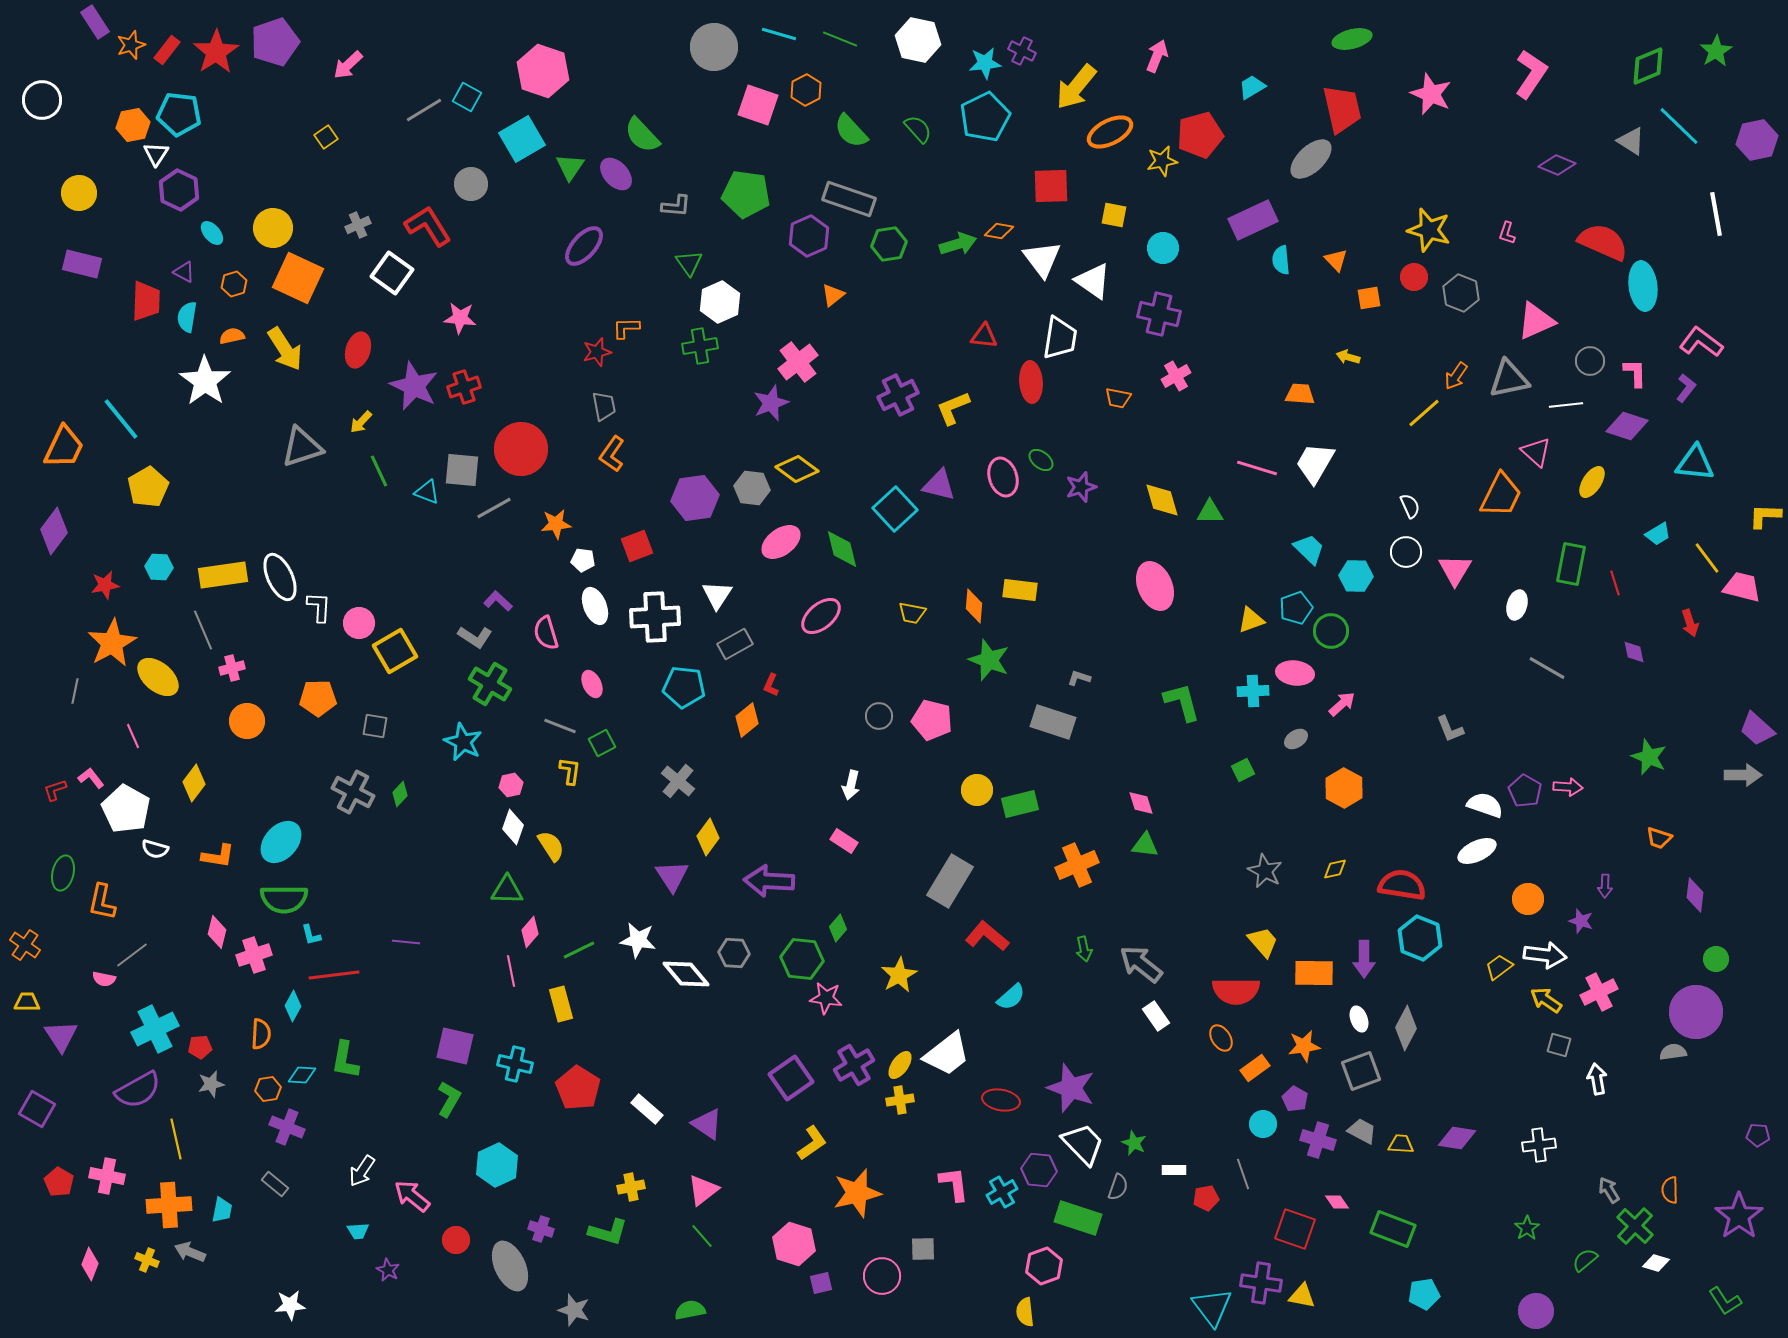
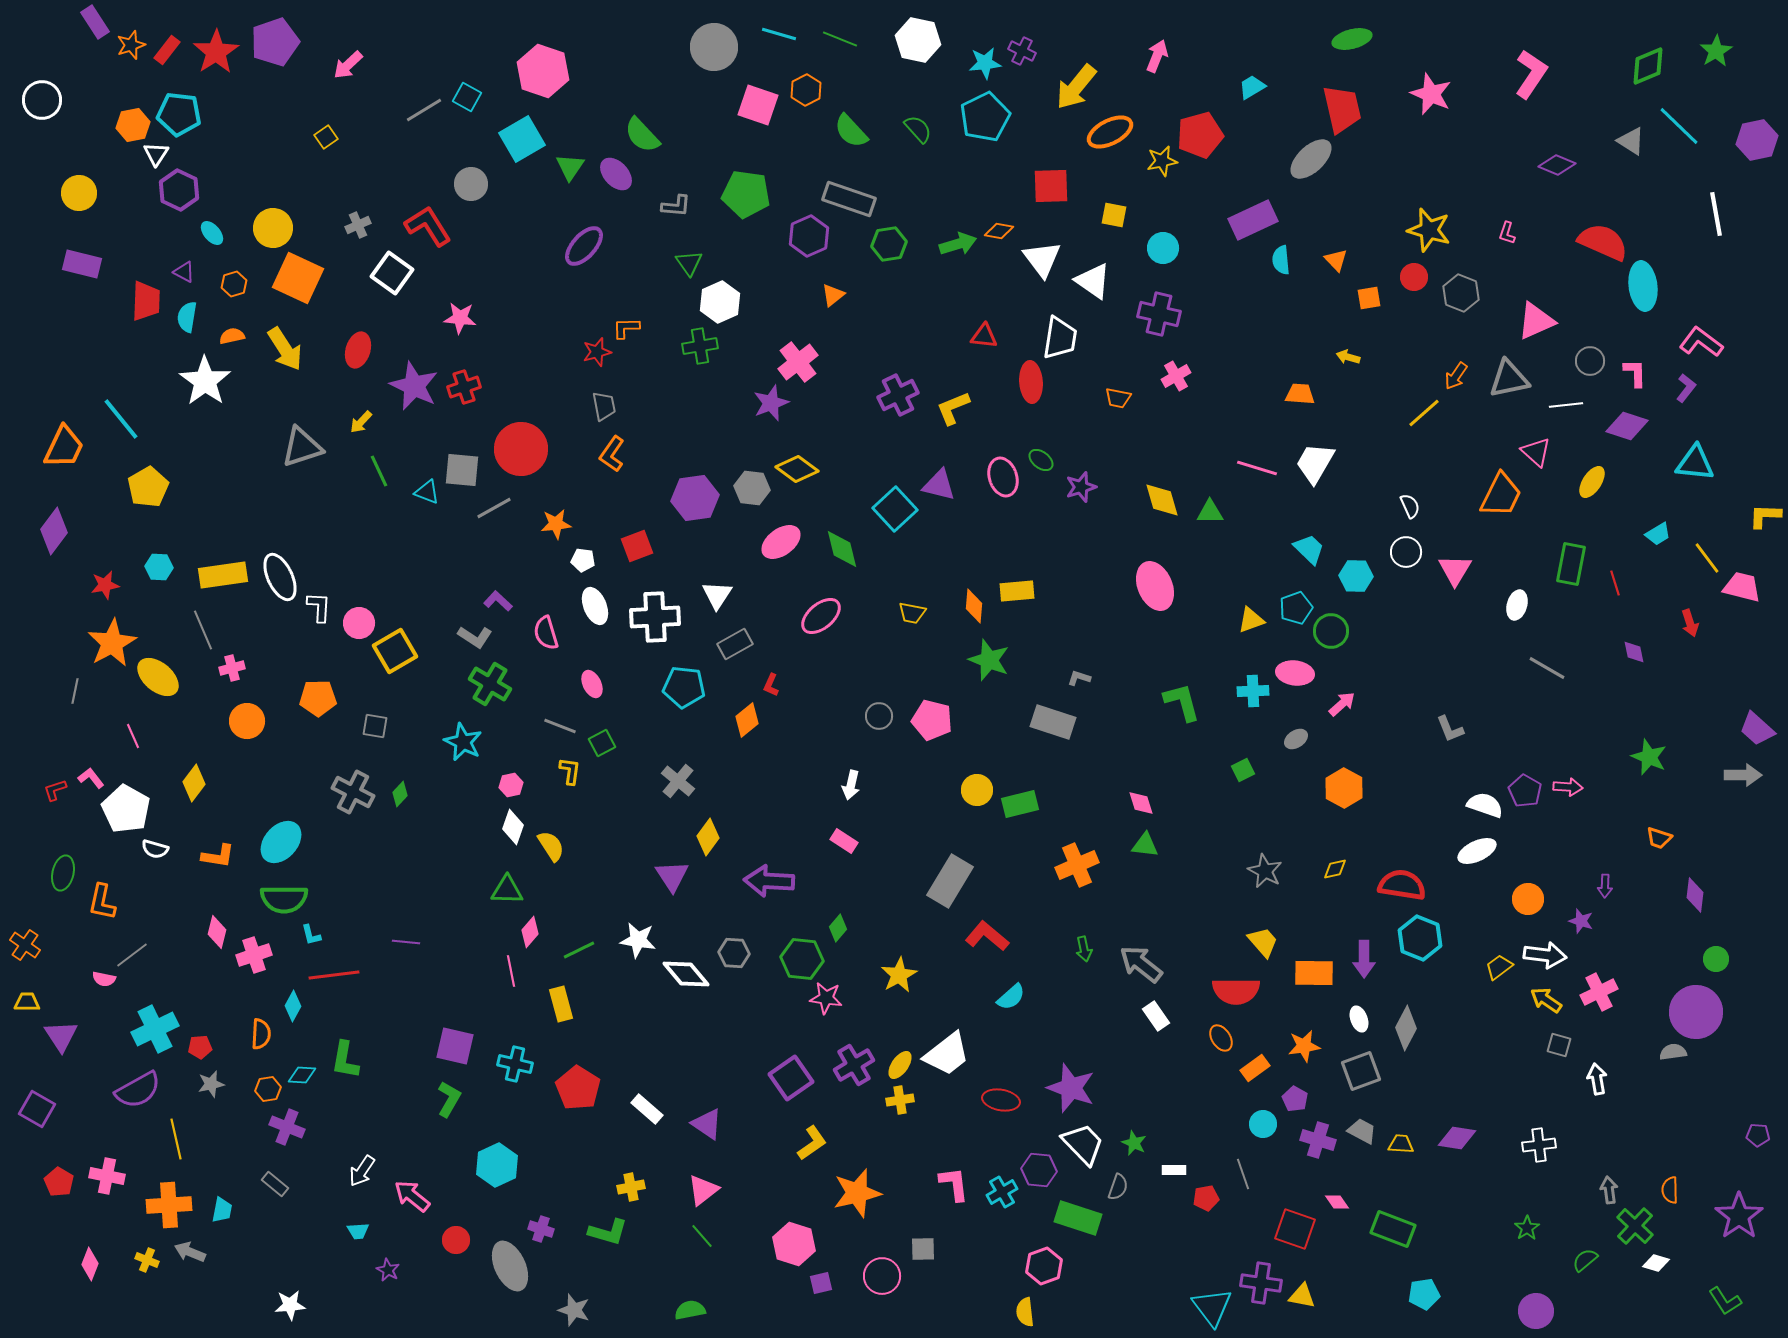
yellow rectangle at (1020, 590): moved 3 px left, 1 px down; rotated 12 degrees counterclockwise
gray arrow at (1609, 1190): rotated 24 degrees clockwise
